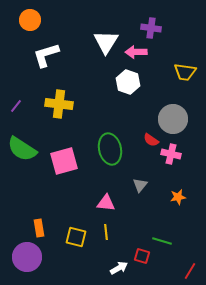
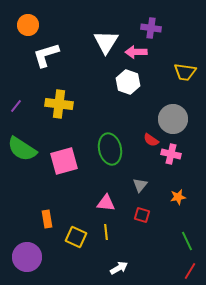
orange circle: moved 2 px left, 5 px down
orange rectangle: moved 8 px right, 9 px up
yellow square: rotated 10 degrees clockwise
green line: moved 25 px right; rotated 48 degrees clockwise
red square: moved 41 px up
